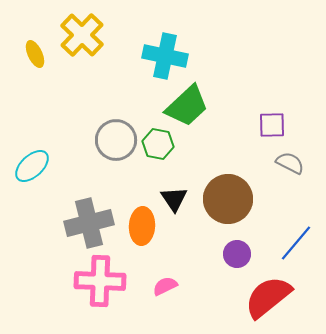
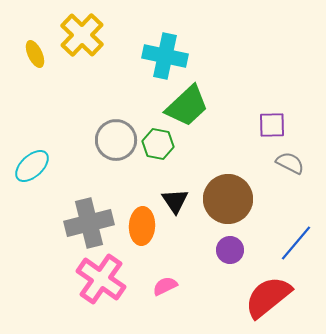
black triangle: moved 1 px right, 2 px down
purple circle: moved 7 px left, 4 px up
pink cross: moved 1 px right, 2 px up; rotated 33 degrees clockwise
